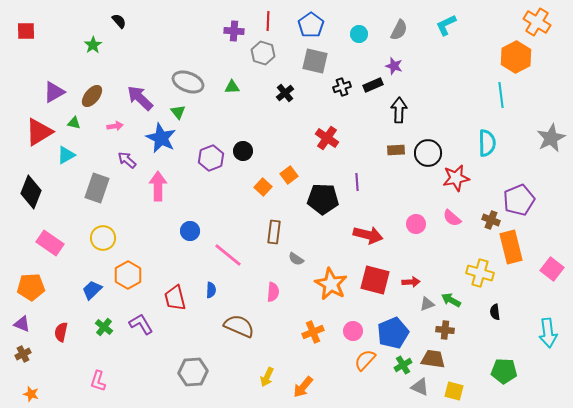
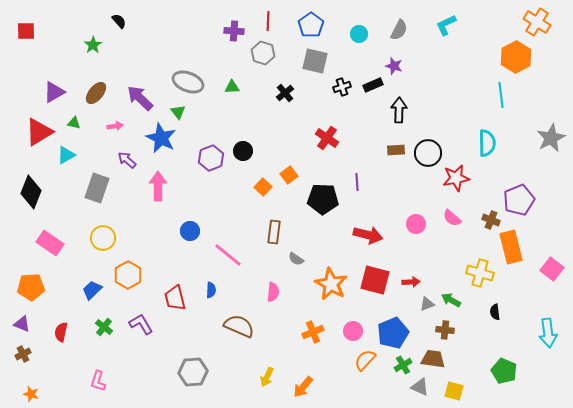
brown ellipse at (92, 96): moved 4 px right, 3 px up
green pentagon at (504, 371): rotated 20 degrees clockwise
